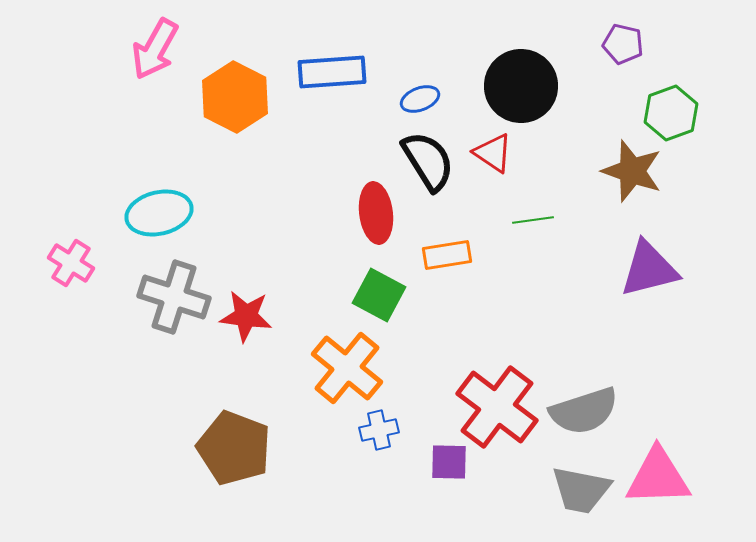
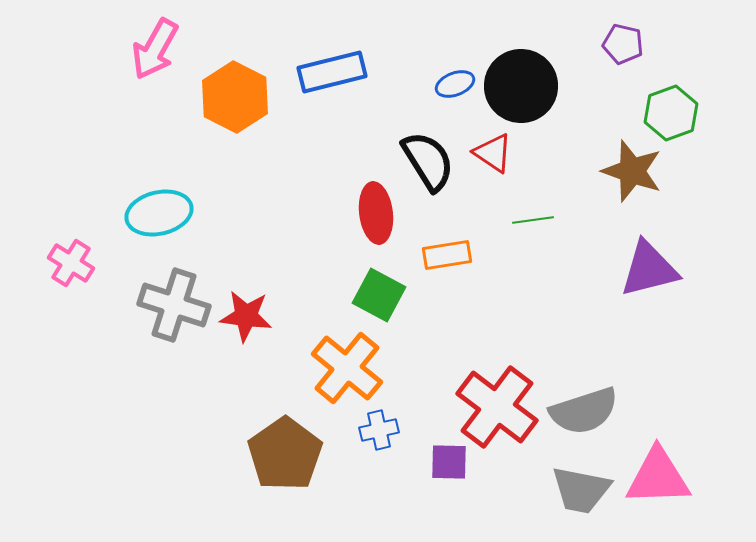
blue rectangle: rotated 10 degrees counterclockwise
blue ellipse: moved 35 px right, 15 px up
gray cross: moved 8 px down
brown pentagon: moved 51 px right, 6 px down; rotated 16 degrees clockwise
